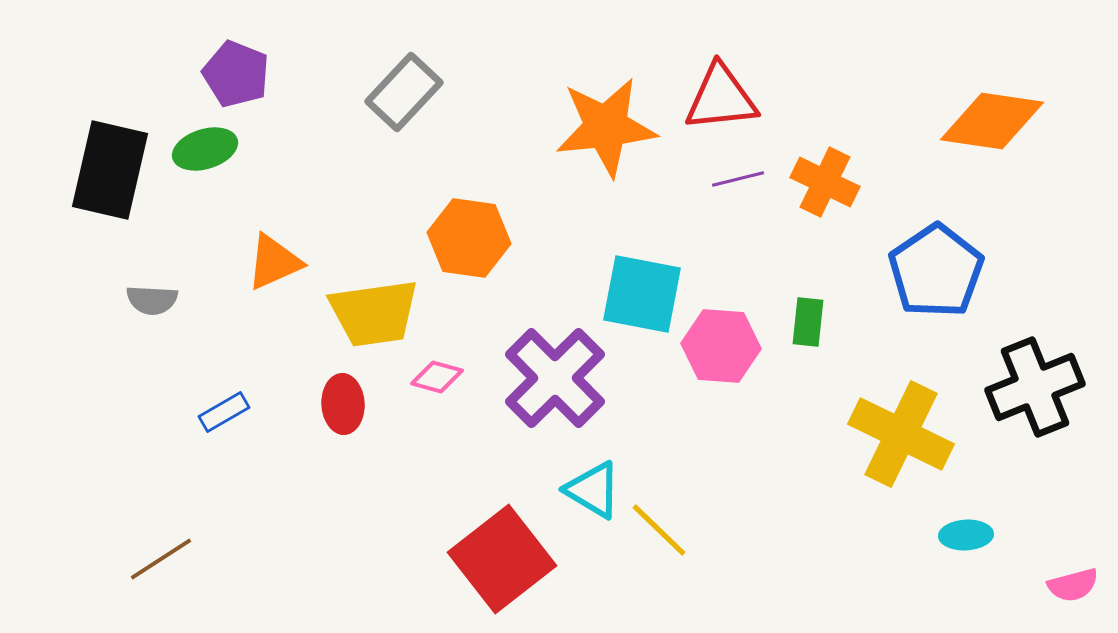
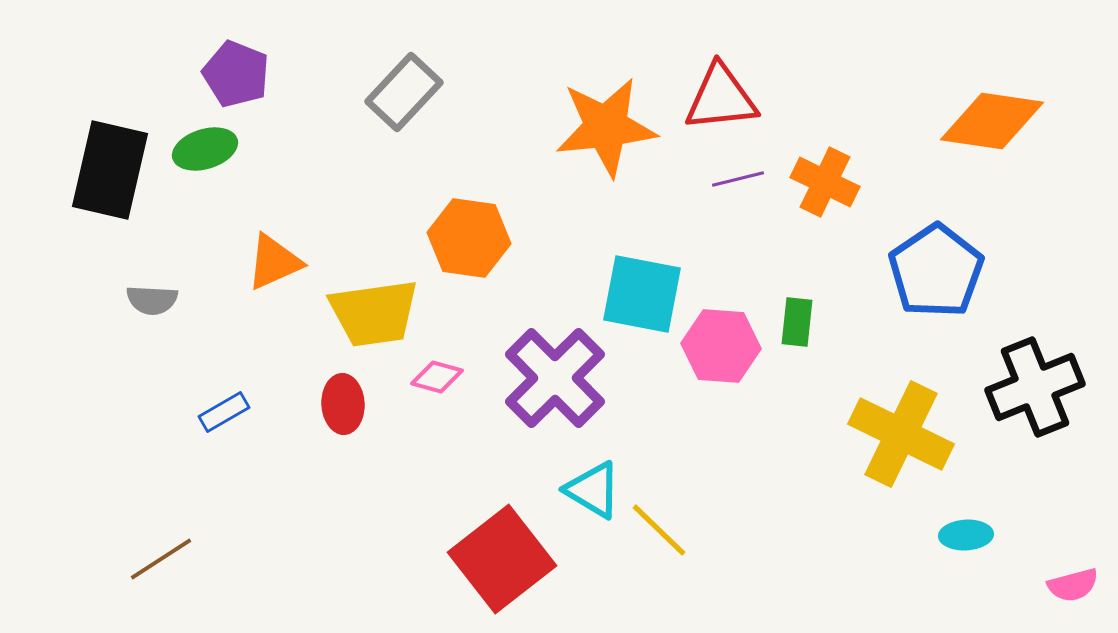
green rectangle: moved 11 px left
